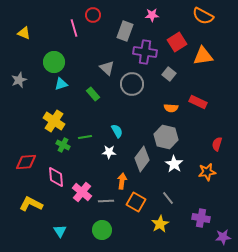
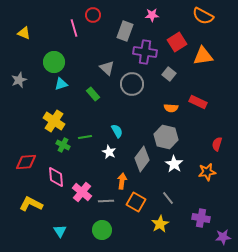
white star at (109, 152): rotated 24 degrees clockwise
